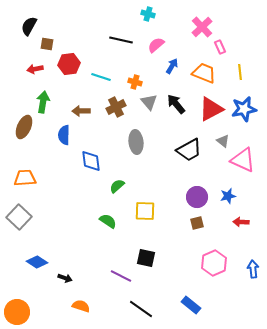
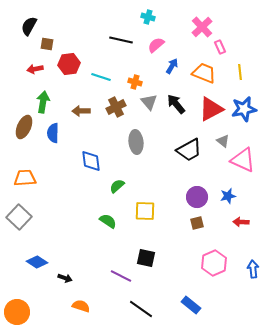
cyan cross at (148, 14): moved 3 px down
blue semicircle at (64, 135): moved 11 px left, 2 px up
